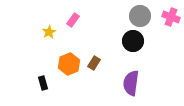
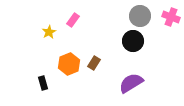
purple semicircle: rotated 50 degrees clockwise
